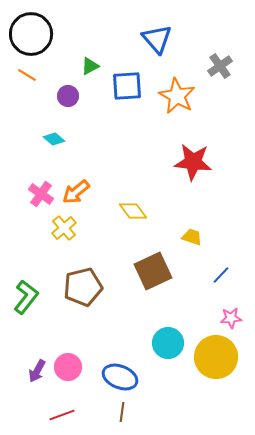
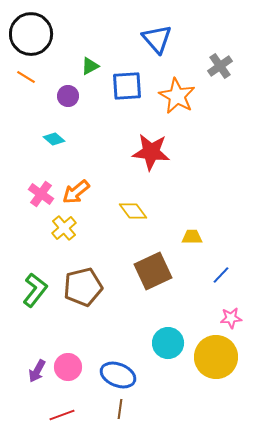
orange line: moved 1 px left, 2 px down
red star: moved 42 px left, 10 px up
yellow trapezoid: rotated 20 degrees counterclockwise
green L-shape: moved 9 px right, 7 px up
blue ellipse: moved 2 px left, 2 px up
brown line: moved 2 px left, 3 px up
